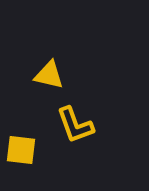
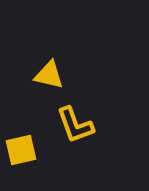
yellow square: rotated 20 degrees counterclockwise
